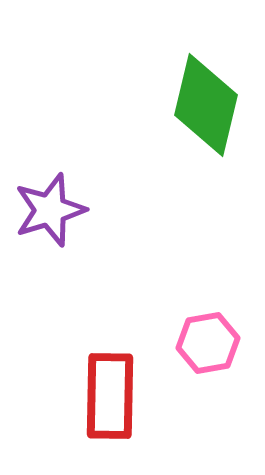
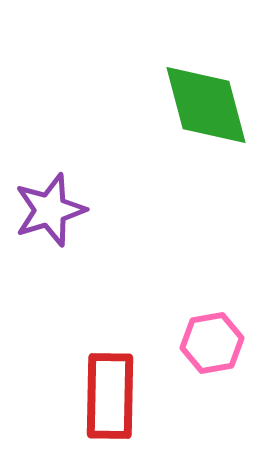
green diamond: rotated 28 degrees counterclockwise
pink hexagon: moved 4 px right
